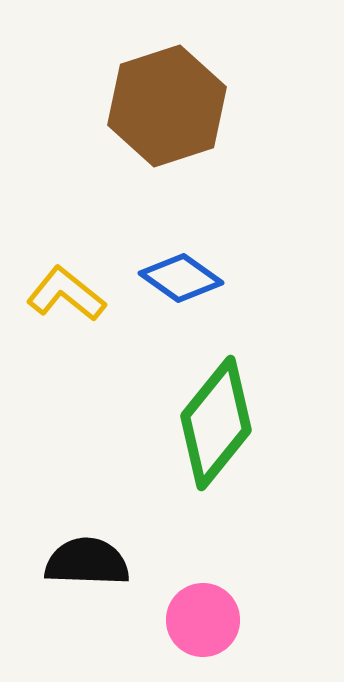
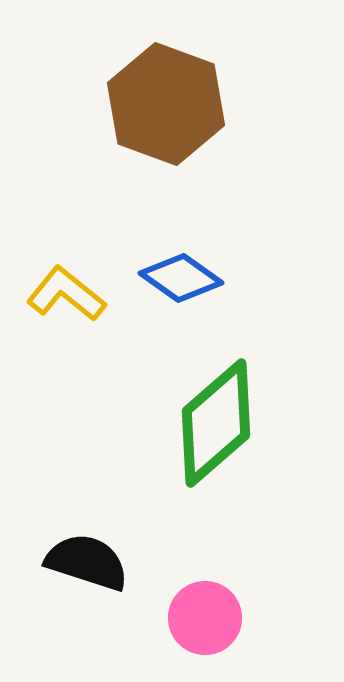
brown hexagon: moved 1 px left, 2 px up; rotated 22 degrees counterclockwise
green diamond: rotated 10 degrees clockwise
black semicircle: rotated 16 degrees clockwise
pink circle: moved 2 px right, 2 px up
